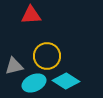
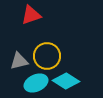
red triangle: rotated 15 degrees counterclockwise
gray triangle: moved 5 px right, 5 px up
cyan ellipse: moved 2 px right
